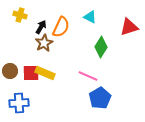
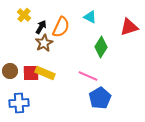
yellow cross: moved 4 px right; rotated 24 degrees clockwise
